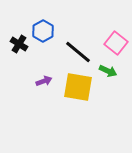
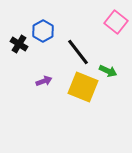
pink square: moved 21 px up
black line: rotated 12 degrees clockwise
yellow square: moved 5 px right; rotated 12 degrees clockwise
